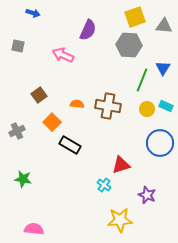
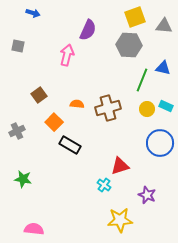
pink arrow: moved 4 px right; rotated 80 degrees clockwise
blue triangle: rotated 49 degrees counterclockwise
brown cross: moved 2 px down; rotated 25 degrees counterclockwise
orange square: moved 2 px right
red triangle: moved 1 px left, 1 px down
